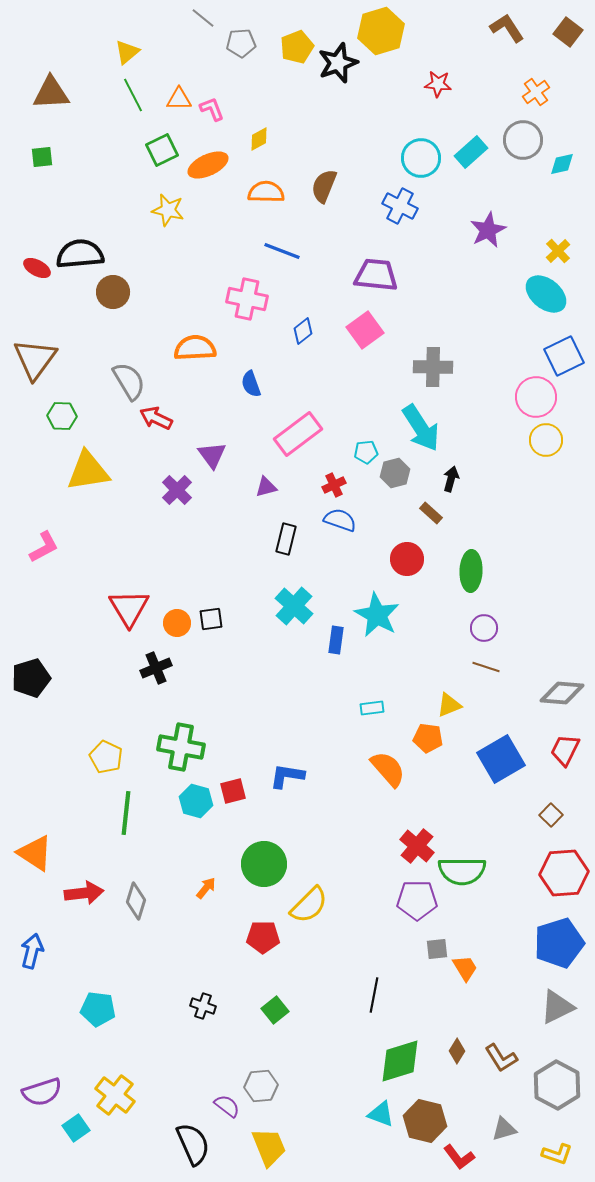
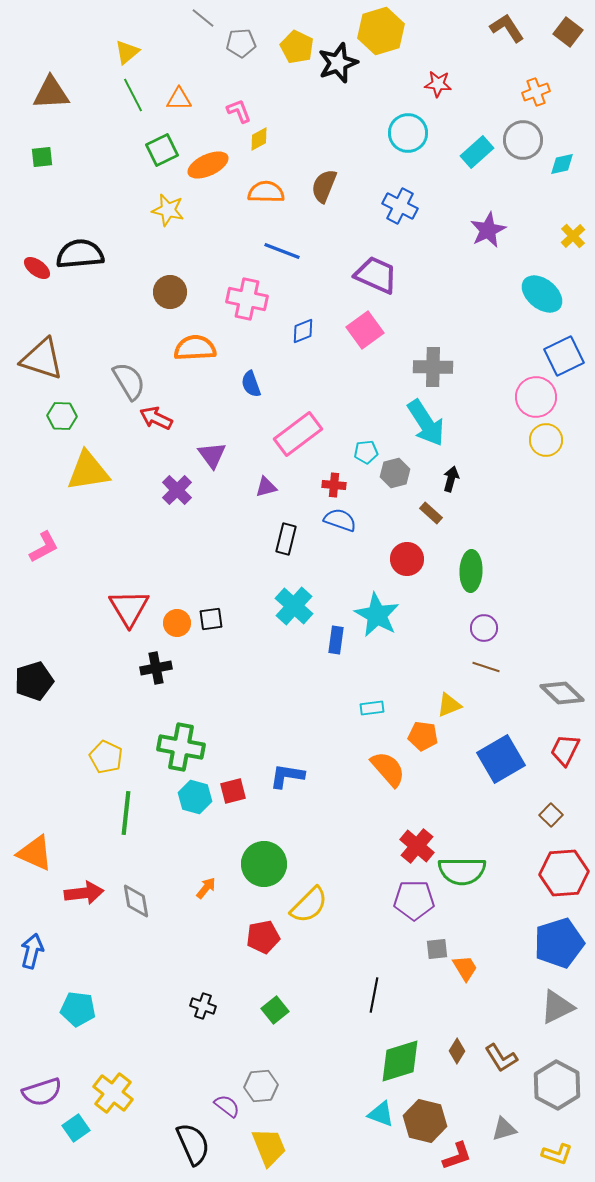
yellow pentagon at (297, 47): rotated 24 degrees counterclockwise
orange cross at (536, 92): rotated 16 degrees clockwise
pink L-shape at (212, 109): moved 27 px right, 2 px down
cyan rectangle at (471, 152): moved 6 px right
cyan circle at (421, 158): moved 13 px left, 25 px up
yellow cross at (558, 251): moved 15 px right, 15 px up
red ellipse at (37, 268): rotated 8 degrees clockwise
purple trapezoid at (376, 275): rotated 18 degrees clockwise
brown circle at (113, 292): moved 57 px right
cyan ellipse at (546, 294): moved 4 px left
blue diamond at (303, 331): rotated 16 degrees clockwise
brown triangle at (35, 359): moved 7 px right; rotated 48 degrees counterclockwise
cyan arrow at (421, 428): moved 5 px right, 5 px up
red cross at (334, 485): rotated 30 degrees clockwise
black cross at (156, 668): rotated 12 degrees clockwise
black pentagon at (31, 678): moved 3 px right, 3 px down
gray diamond at (562, 693): rotated 39 degrees clockwise
orange pentagon at (428, 738): moved 5 px left, 2 px up
cyan hexagon at (196, 801): moved 1 px left, 4 px up
orange triangle at (35, 853): rotated 9 degrees counterclockwise
purple pentagon at (417, 900): moved 3 px left
gray diamond at (136, 901): rotated 27 degrees counterclockwise
red pentagon at (263, 937): rotated 12 degrees counterclockwise
cyan pentagon at (98, 1009): moved 20 px left
yellow cross at (115, 1095): moved 2 px left, 2 px up
red L-shape at (459, 1157): moved 2 px left, 1 px up; rotated 72 degrees counterclockwise
